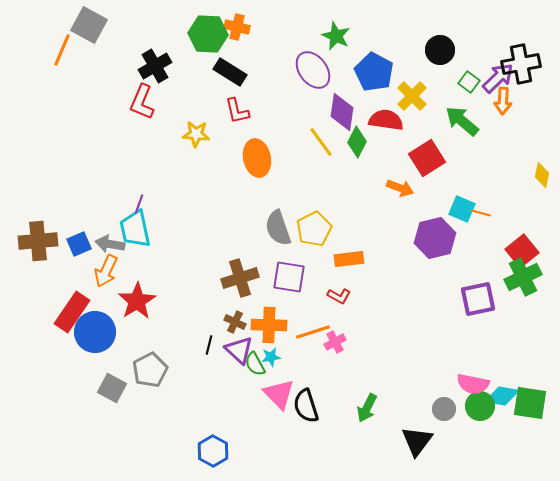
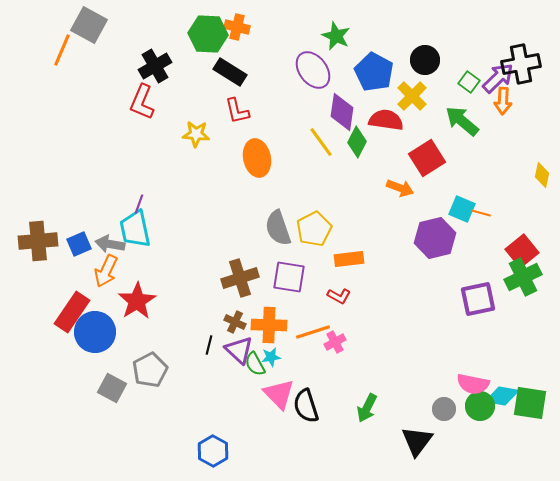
black circle at (440, 50): moved 15 px left, 10 px down
